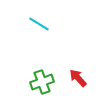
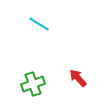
green cross: moved 9 px left, 2 px down
